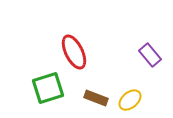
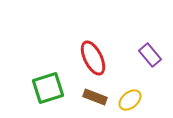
red ellipse: moved 19 px right, 6 px down
brown rectangle: moved 1 px left, 1 px up
